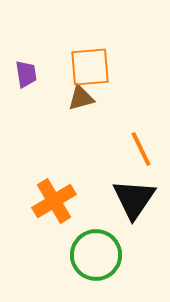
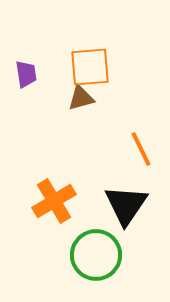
black triangle: moved 8 px left, 6 px down
